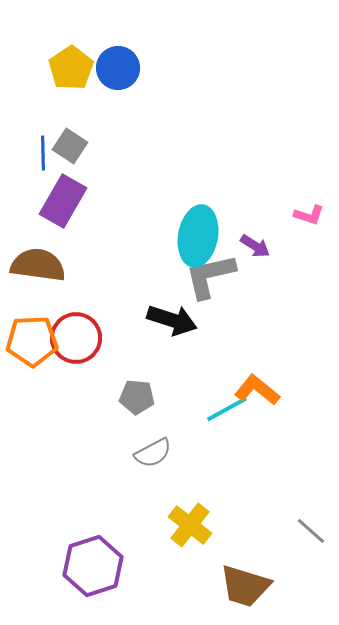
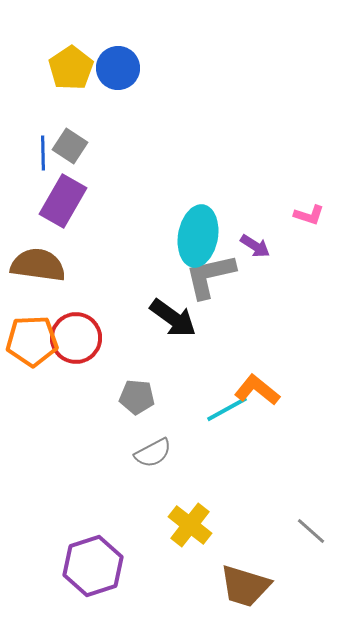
black arrow: moved 1 px right, 2 px up; rotated 18 degrees clockwise
